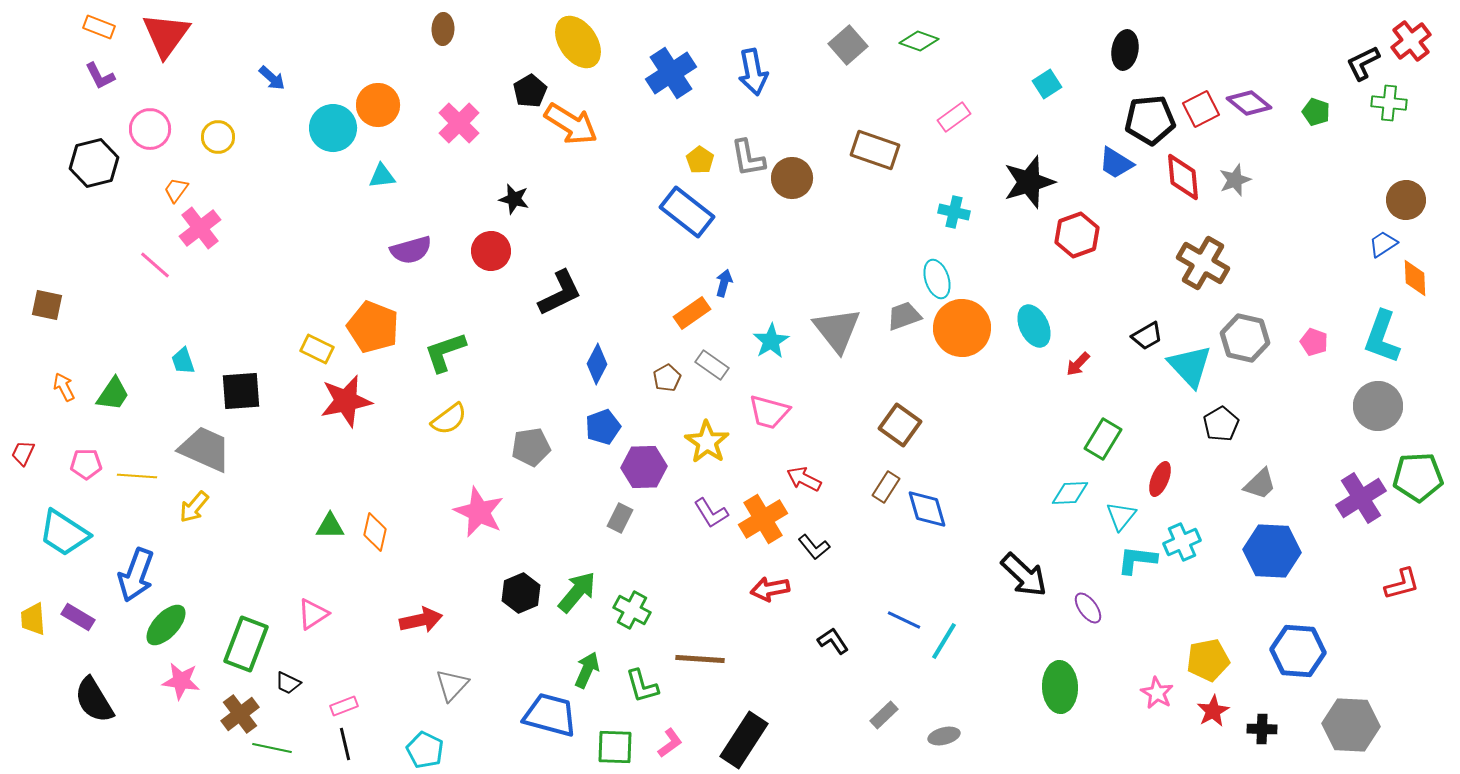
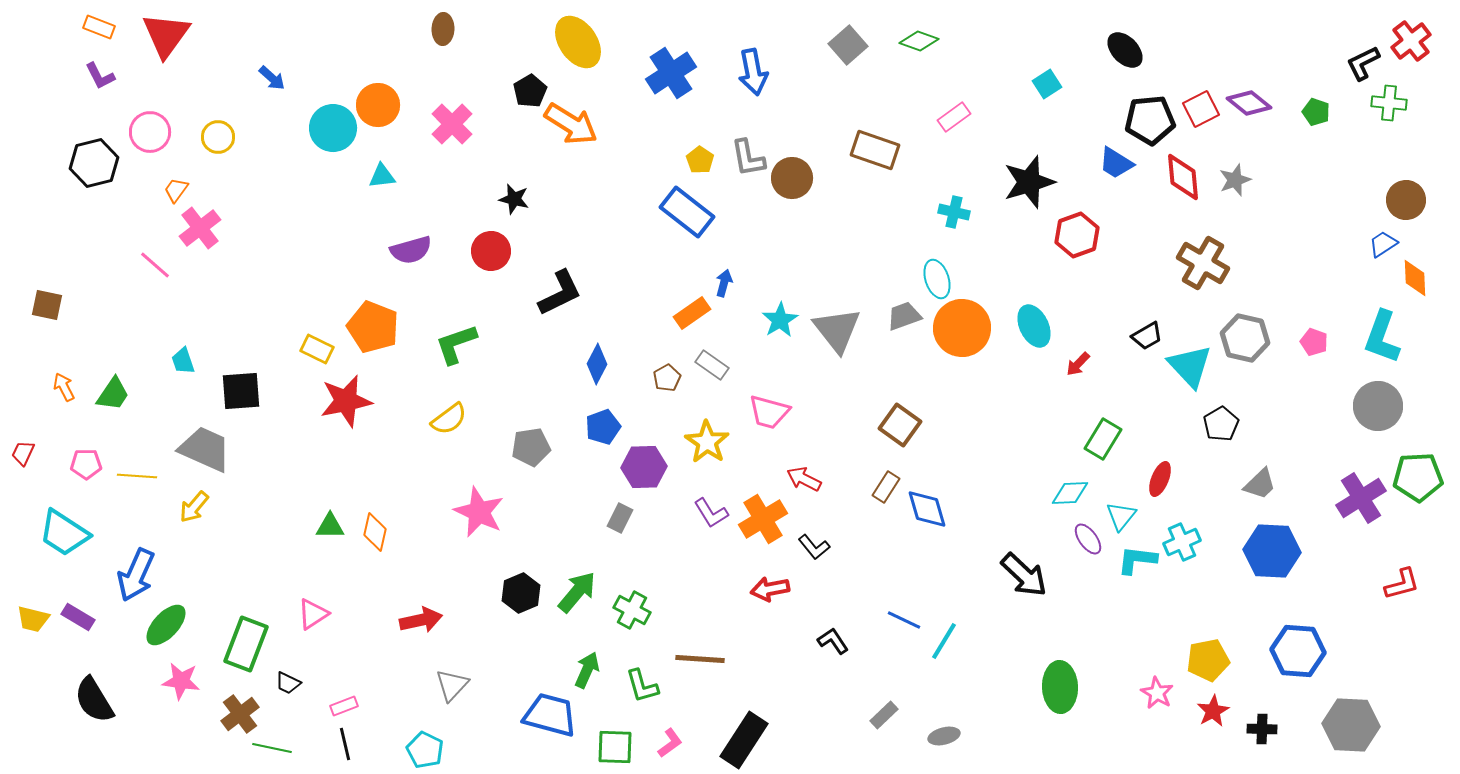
black ellipse at (1125, 50): rotated 54 degrees counterclockwise
pink cross at (459, 123): moved 7 px left, 1 px down
pink circle at (150, 129): moved 3 px down
cyan star at (771, 341): moved 9 px right, 21 px up
green L-shape at (445, 352): moved 11 px right, 8 px up
blue arrow at (136, 575): rotated 4 degrees clockwise
purple ellipse at (1088, 608): moved 69 px up
yellow trapezoid at (33, 619): rotated 72 degrees counterclockwise
